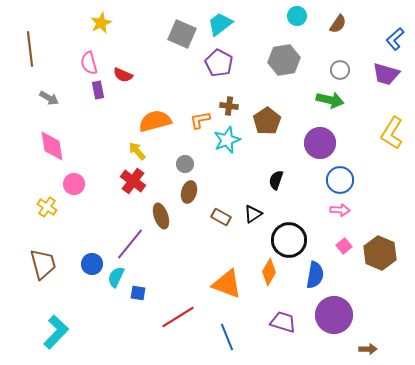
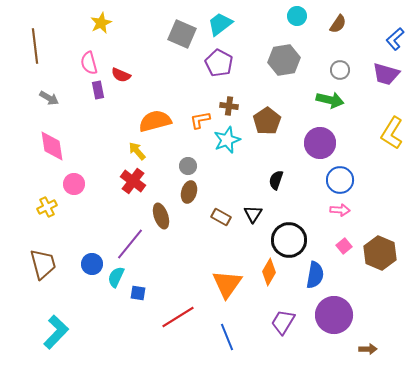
brown line at (30, 49): moved 5 px right, 3 px up
red semicircle at (123, 75): moved 2 px left
gray circle at (185, 164): moved 3 px right, 2 px down
yellow cross at (47, 207): rotated 30 degrees clockwise
black triangle at (253, 214): rotated 24 degrees counterclockwise
orange triangle at (227, 284): rotated 44 degrees clockwise
purple trapezoid at (283, 322): rotated 76 degrees counterclockwise
